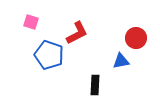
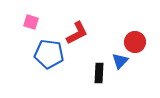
red circle: moved 1 px left, 4 px down
blue pentagon: moved 1 px up; rotated 12 degrees counterclockwise
blue triangle: moved 1 px left; rotated 36 degrees counterclockwise
black rectangle: moved 4 px right, 12 px up
